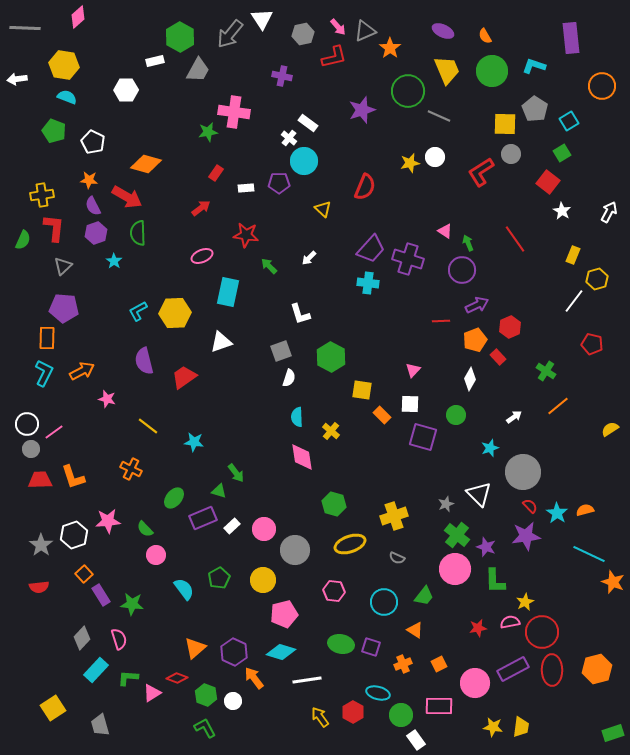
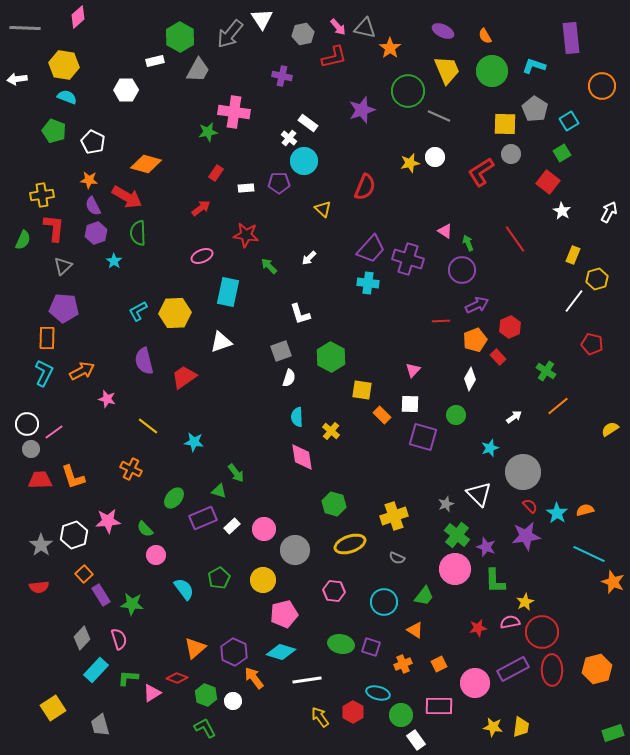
gray triangle at (365, 31): moved 3 px up; rotated 35 degrees clockwise
